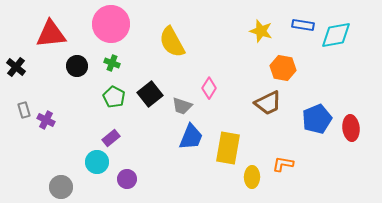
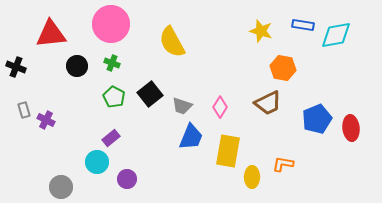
black cross: rotated 18 degrees counterclockwise
pink diamond: moved 11 px right, 19 px down
yellow rectangle: moved 3 px down
